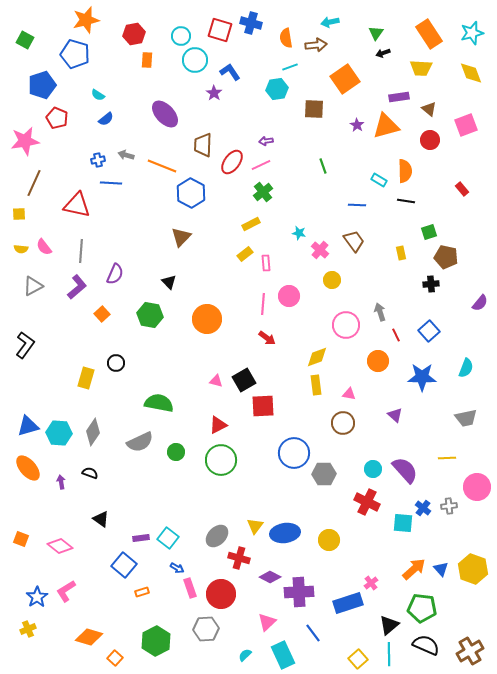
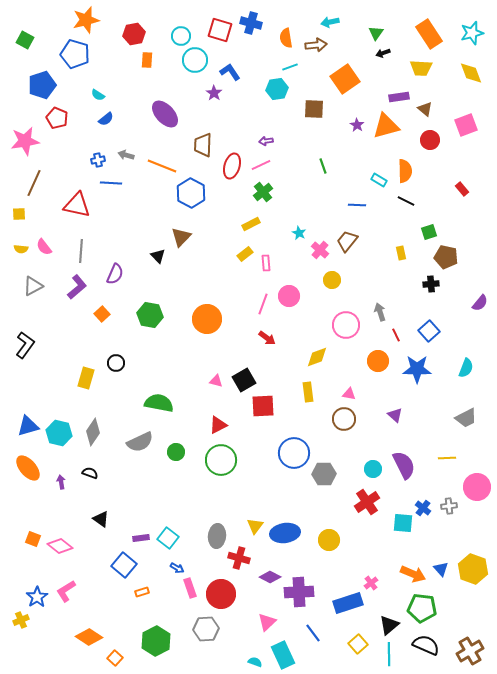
brown triangle at (429, 109): moved 4 px left
red ellipse at (232, 162): moved 4 px down; rotated 20 degrees counterclockwise
black line at (406, 201): rotated 18 degrees clockwise
cyan star at (299, 233): rotated 16 degrees clockwise
brown trapezoid at (354, 241): moved 7 px left; rotated 105 degrees counterclockwise
black triangle at (169, 282): moved 11 px left, 26 px up
pink line at (263, 304): rotated 15 degrees clockwise
blue star at (422, 377): moved 5 px left, 8 px up
yellow rectangle at (316, 385): moved 8 px left, 7 px down
gray trapezoid at (466, 418): rotated 15 degrees counterclockwise
brown circle at (343, 423): moved 1 px right, 4 px up
cyan hexagon at (59, 433): rotated 10 degrees clockwise
purple semicircle at (405, 470): moved 1 px left, 5 px up; rotated 16 degrees clockwise
red cross at (367, 502): rotated 30 degrees clockwise
gray ellipse at (217, 536): rotated 40 degrees counterclockwise
orange square at (21, 539): moved 12 px right
orange arrow at (414, 569): moved 1 px left, 5 px down; rotated 65 degrees clockwise
yellow cross at (28, 629): moved 7 px left, 9 px up
orange diamond at (89, 637): rotated 16 degrees clockwise
cyan semicircle at (245, 655): moved 10 px right, 7 px down; rotated 64 degrees clockwise
yellow square at (358, 659): moved 15 px up
